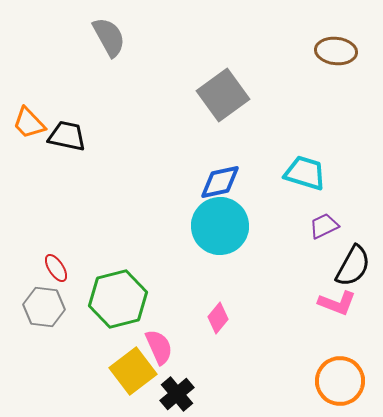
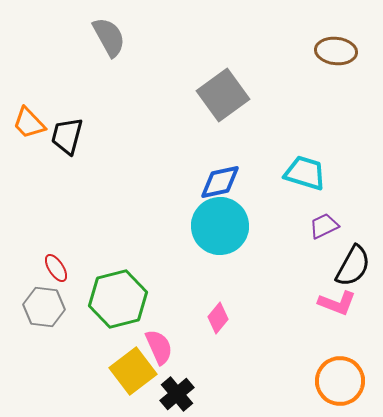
black trapezoid: rotated 87 degrees counterclockwise
